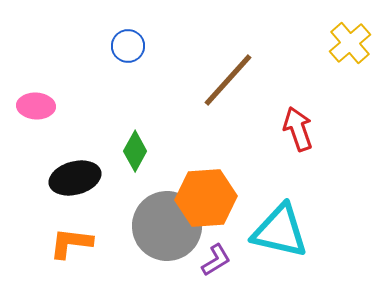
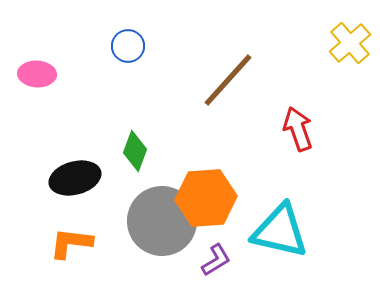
pink ellipse: moved 1 px right, 32 px up
green diamond: rotated 9 degrees counterclockwise
gray circle: moved 5 px left, 5 px up
